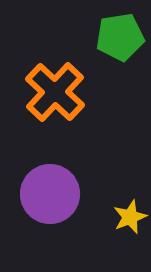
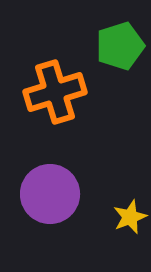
green pentagon: moved 9 px down; rotated 9 degrees counterclockwise
orange cross: rotated 30 degrees clockwise
